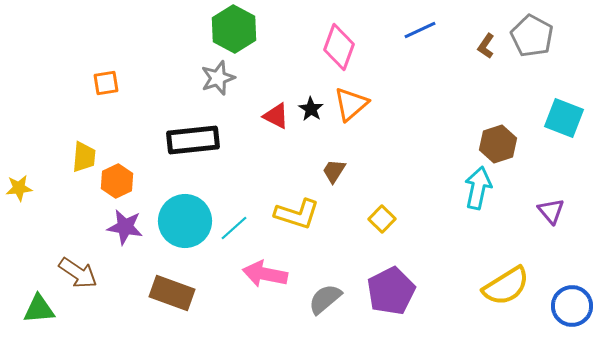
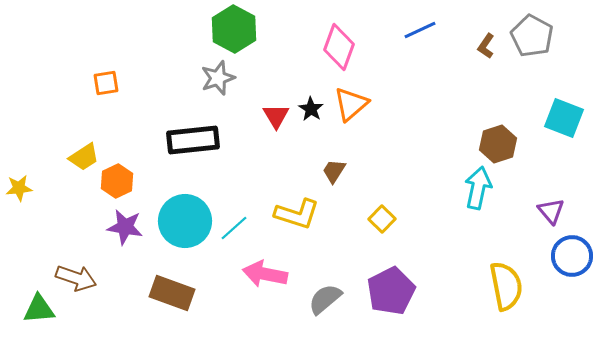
red triangle: rotated 32 degrees clockwise
yellow trapezoid: rotated 52 degrees clockwise
brown arrow: moved 2 px left, 5 px down; rotated 15 degrees counterclockwise
yellow semicircle: rotated 69 degrees counterclockwise
blue circle: moved 50 px up
